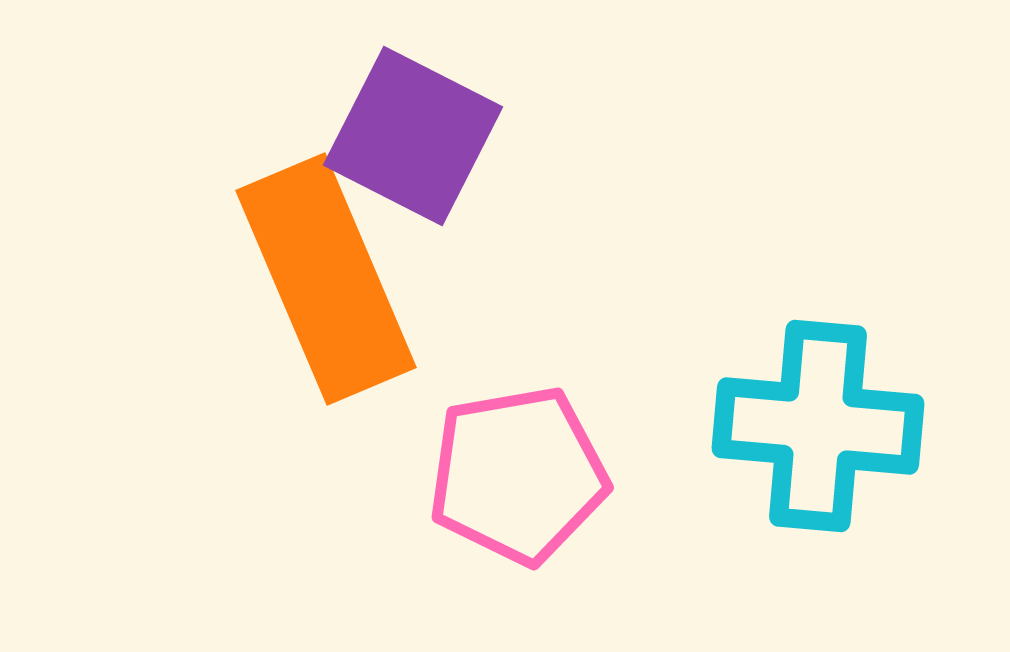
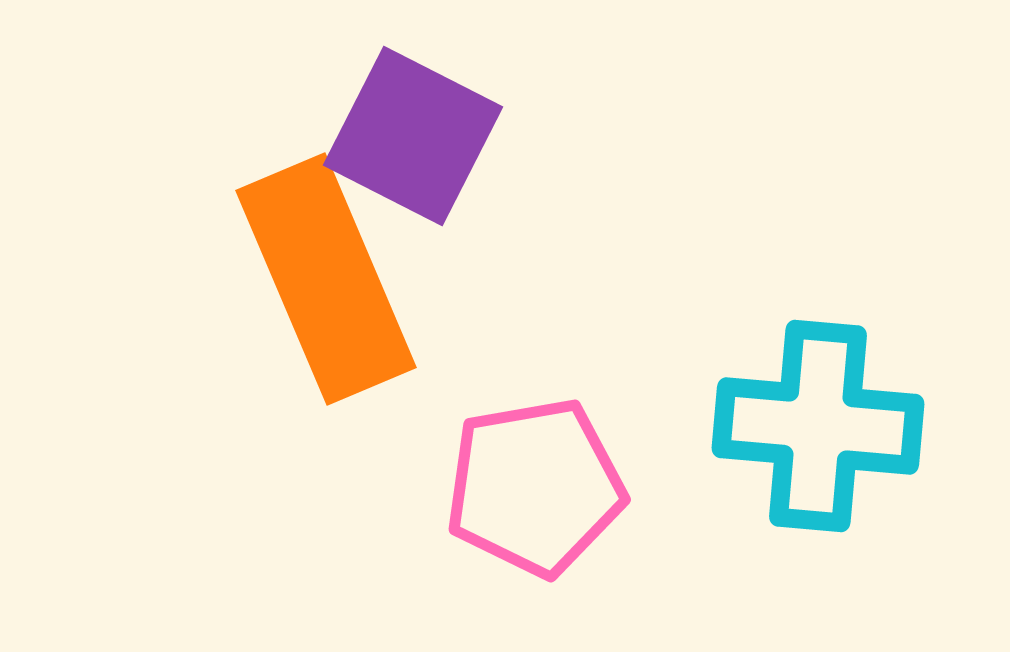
pink pentagon: moved 17 px right, 12 px down
